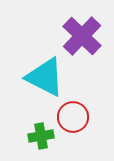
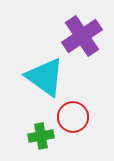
purple cross: rotated 12 degrees clockwise
cyan triangle: rotated 9 degrees clockwise
